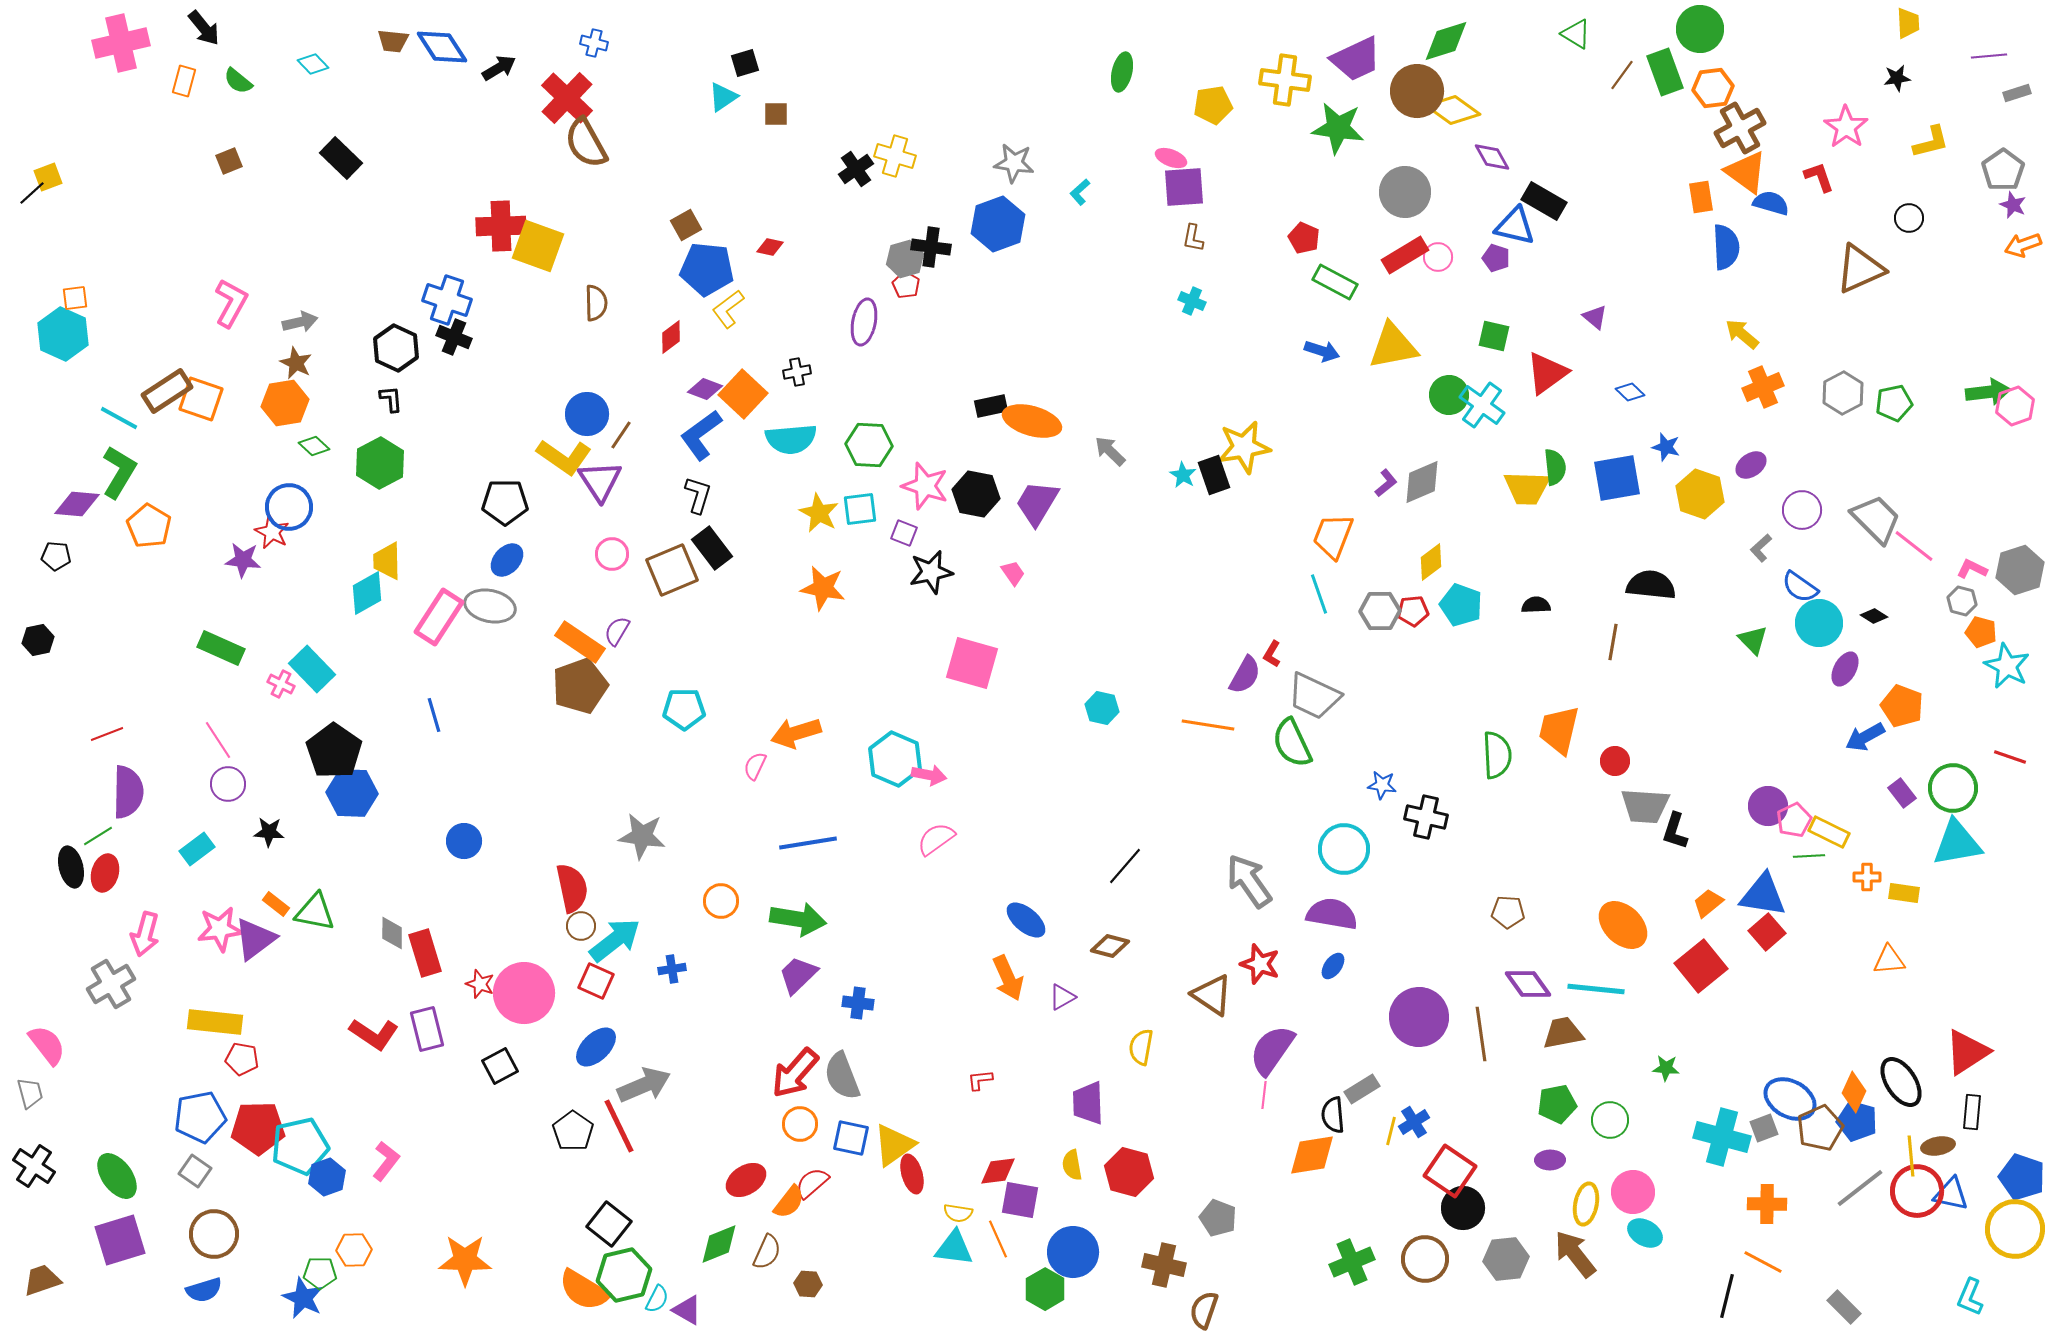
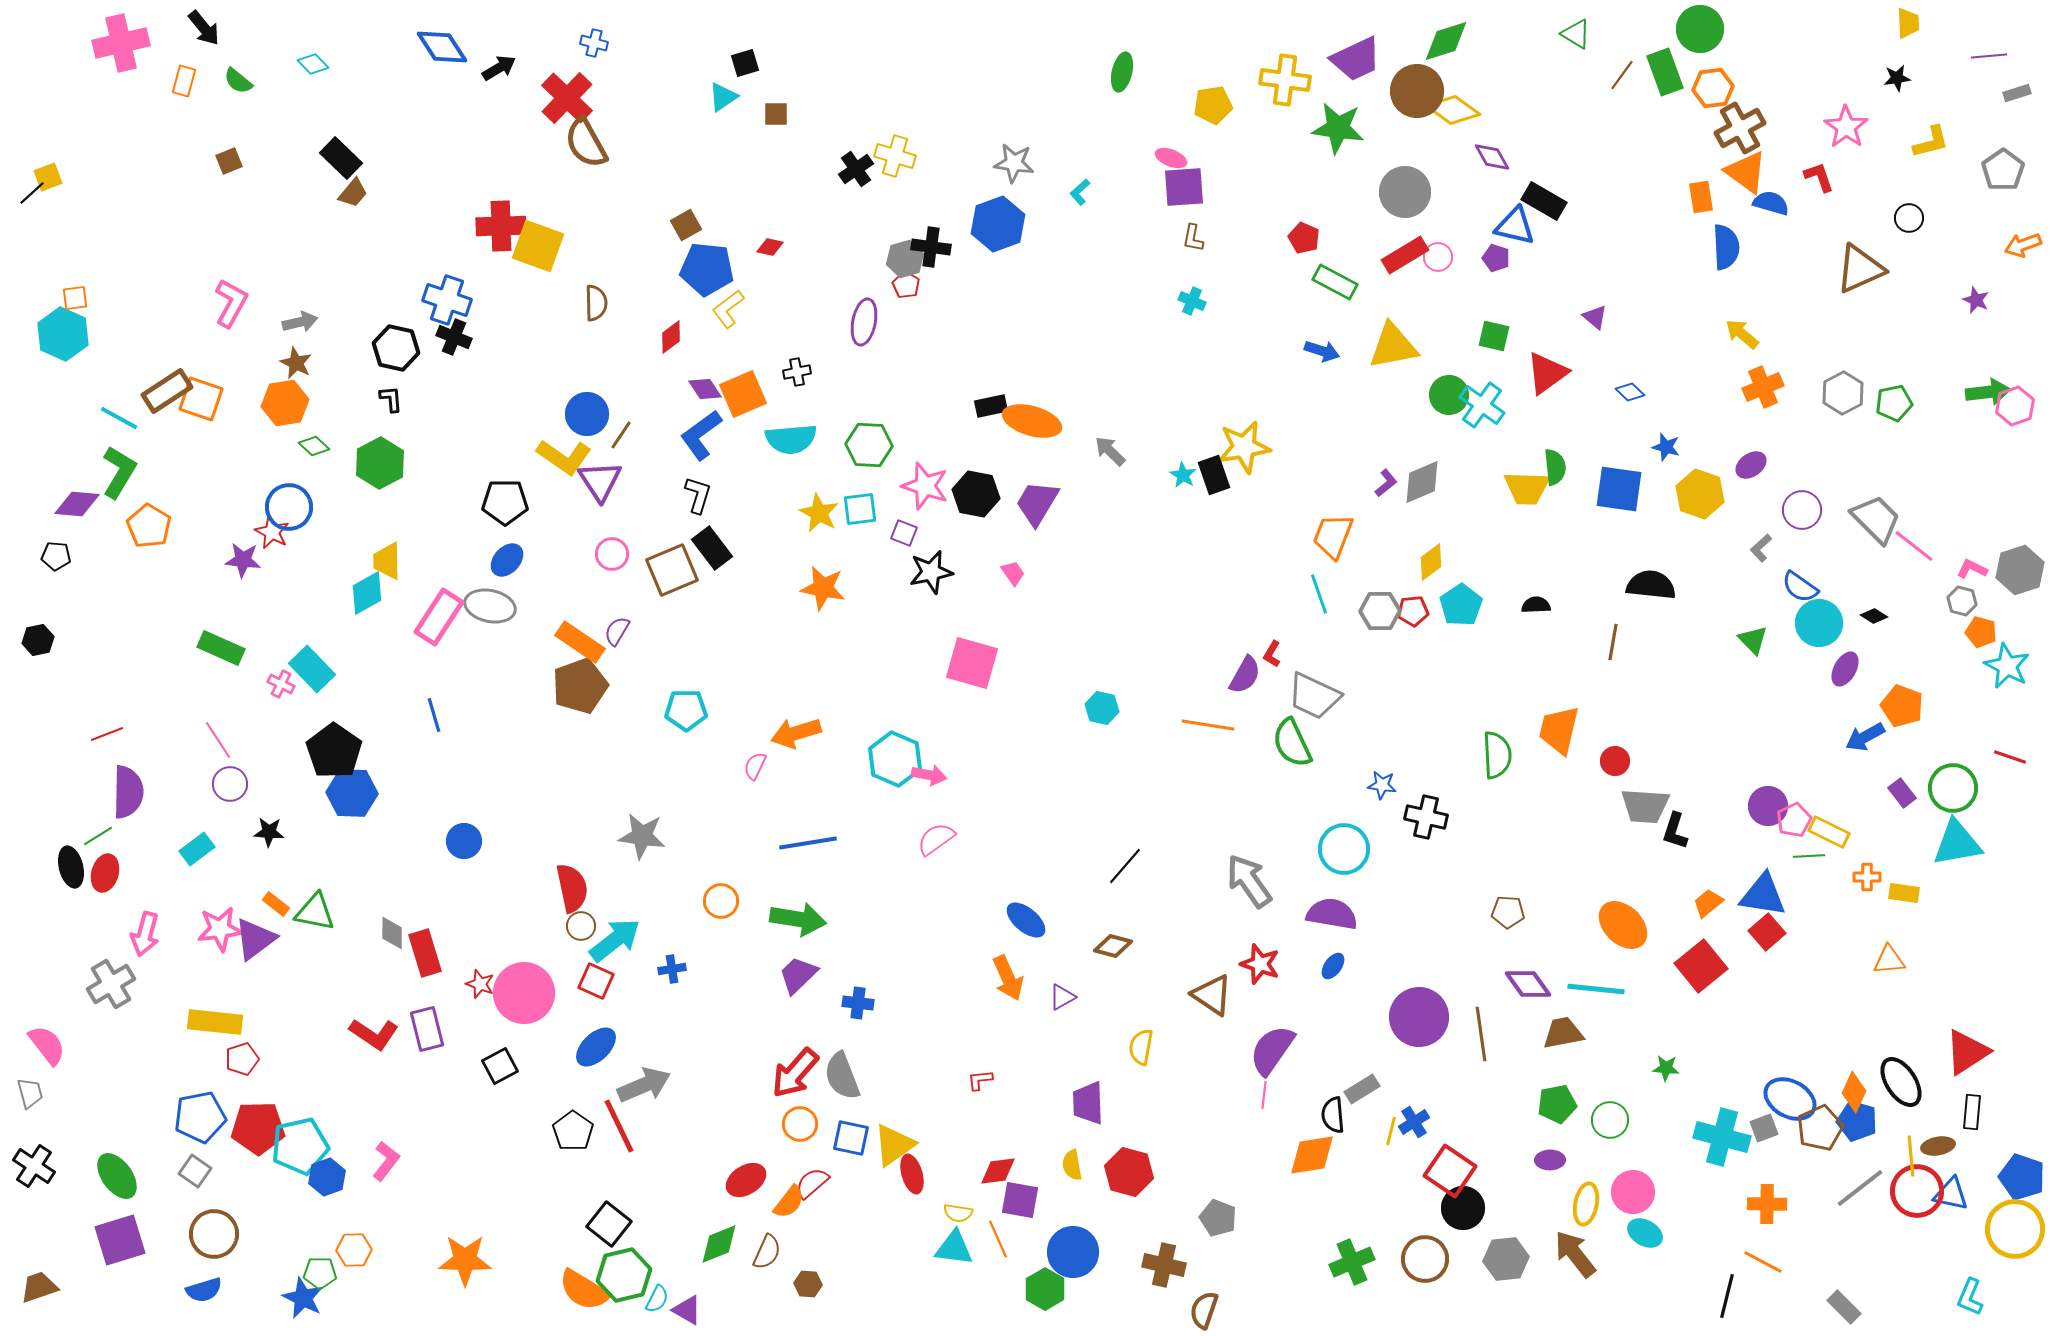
brown trapezoid at (393, 41): moved 40 px left, 152 px down; rotated 56 degrees counterclockwise
purple star at (2013, 205): moved 37 px left, 95 px down
black hexagon at (396, 348): rotated 12 degrees counterclockwise
purple diamond at (705, 389): rotated 36 degrees clockwise
orange square at (743, 394): rotated 24 degrees clockwise
blue square at (1617, 478): moved 2 px right, 11 px down; rotated 18 degrees clockwise
cyan pentagon at (1461, 605): rotated 18 degrees clockwise
cyan pentagon at (684, 709): moved 2 px right, 1 px down
purple circle at (228, 784): moved 2 px right
brown diamond at (1110, 946): moved 3 px right
red pentagon at (242, 1059): rotated 28 degrees counterclockwise
brown trapezoid at (42, 1280): moved 3 px left, 7 px down
